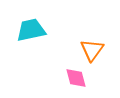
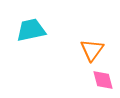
pink diamond: moved 27 px right, 2 px down
